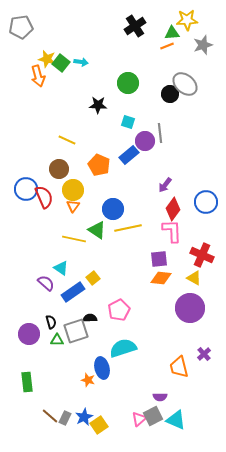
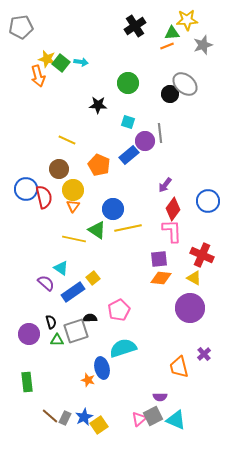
red semicircle at (44, 197): rotated 10 degrees clockwise
blue circle at (206, 202): moved 2 px right, 1 px up
